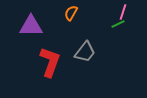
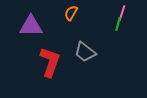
pink line: moved 1 px left, 1 px down
green line: rotated 48 degrees counterclockwise
gray trapezoid: rotated 90 degrees clockwise
